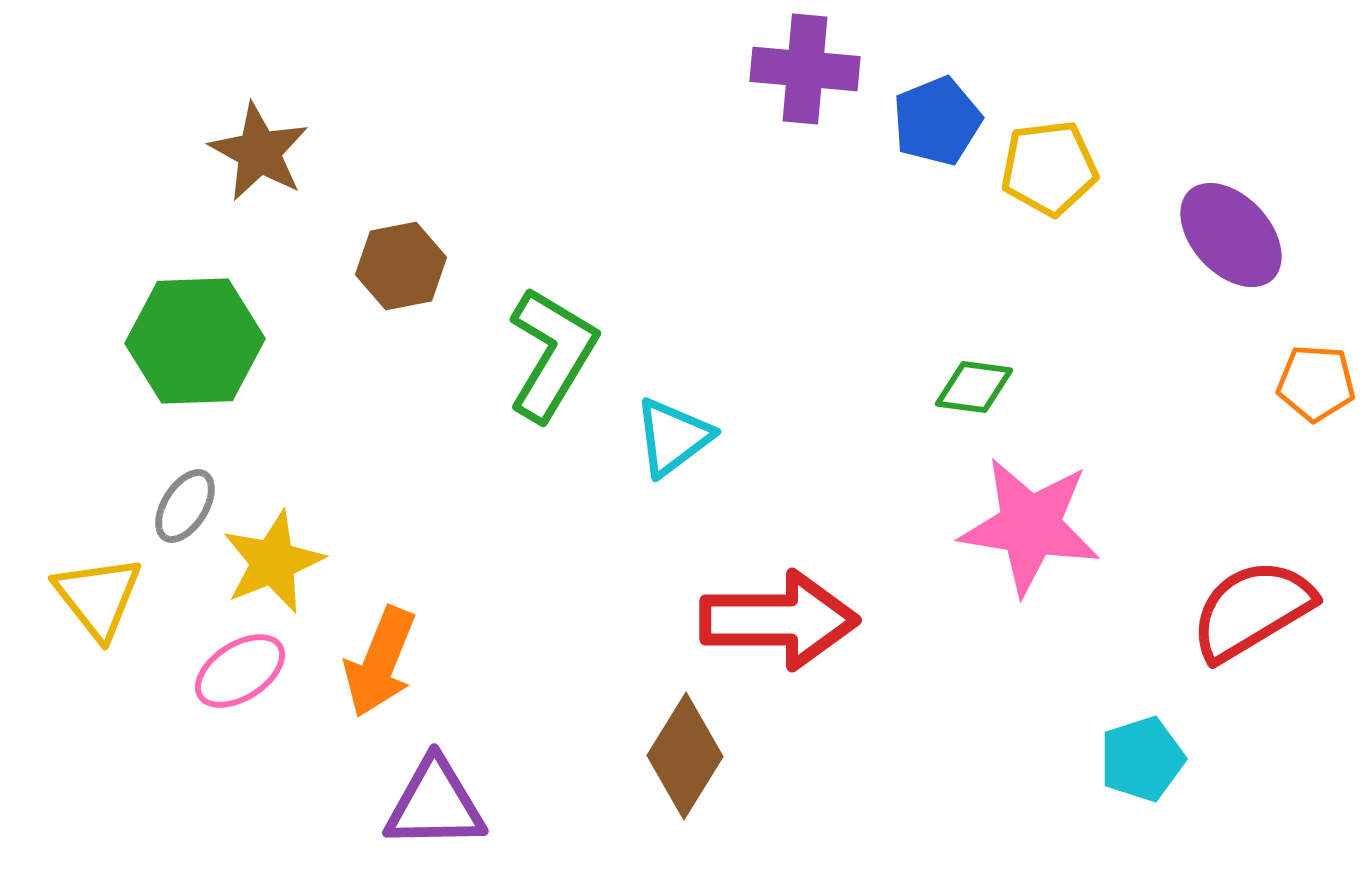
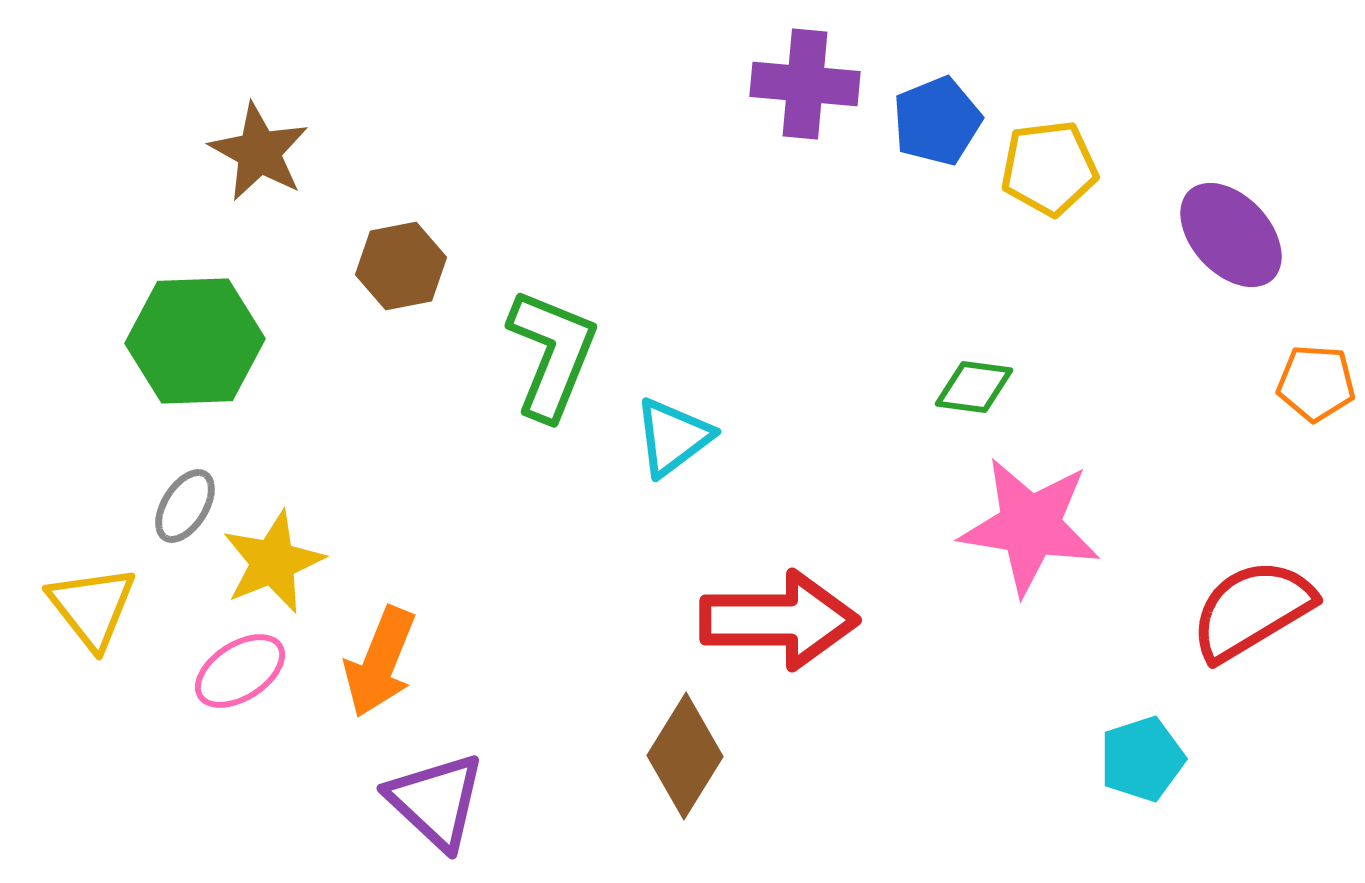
purple cross: moved 15 px down
green L-shape: rotated 9 degrees counterclockwise
yellow triangle: moved 6 px left, 10 px down
purple triangle: moved 1 px right, 3 px up; rotated 44 degrees clockwise
